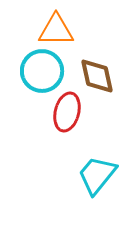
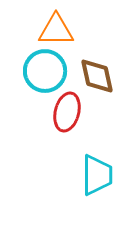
cyan circle: moved 3 px right
cyan trapezoid: rotated 141 degrees clockwise
